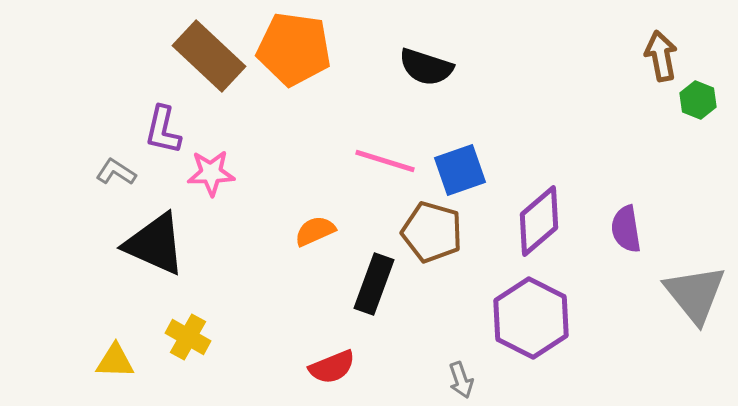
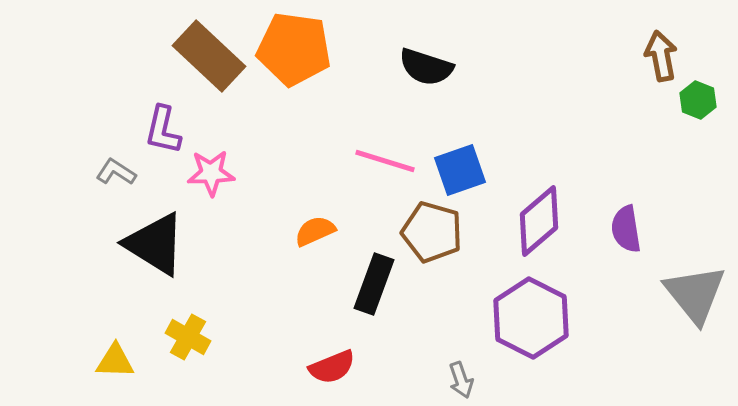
black triangle: rotated 8 degrees clockwise
